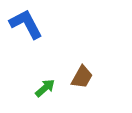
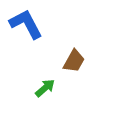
brown trapezoid: moved 8 px left, 16 px up
